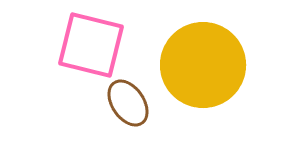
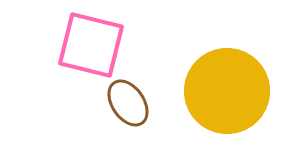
yellow circle: moved 24 px right, 26 px down
